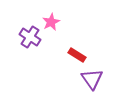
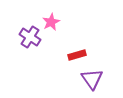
red rectangle: rotated 48 degrees counterclockwise
